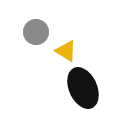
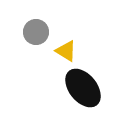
black ellipse: rotated 15 degrees counterclockwise
